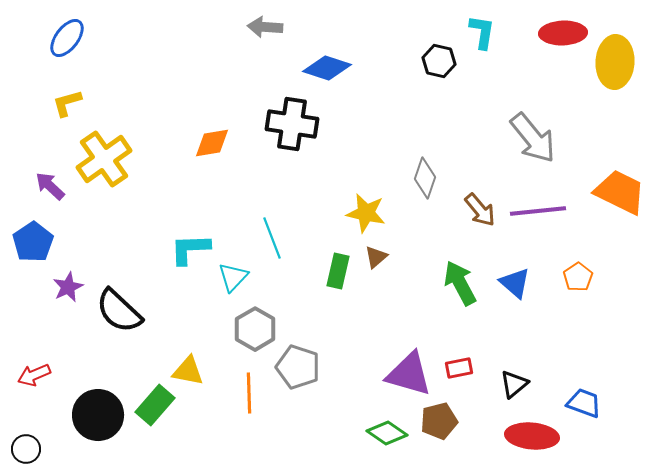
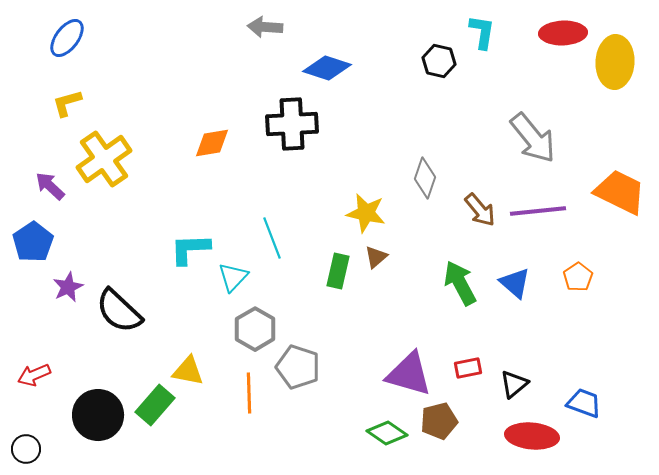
black cross at (292, 124): rotated 12 degrees counterclockwise
red rectangle at (459, 368): moved 9 px right
